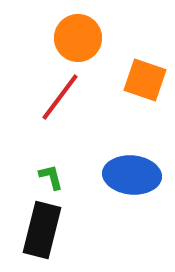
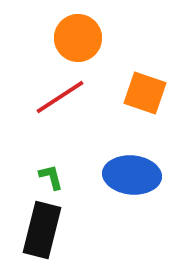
orange square: moved 13 px down
red line: rotated 20 degrees clockwise
